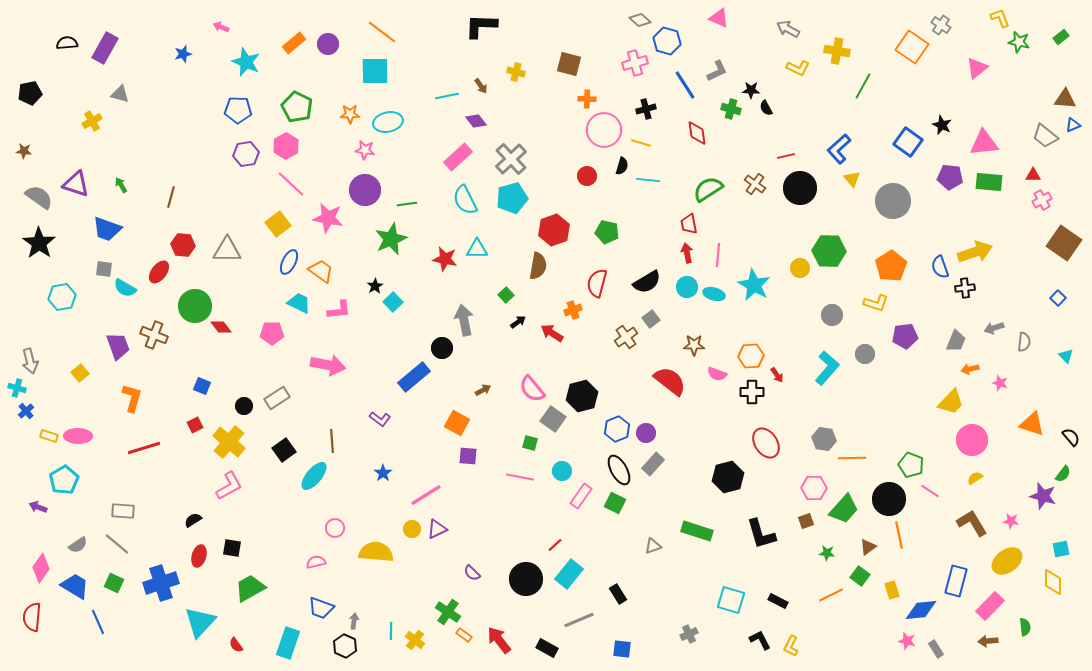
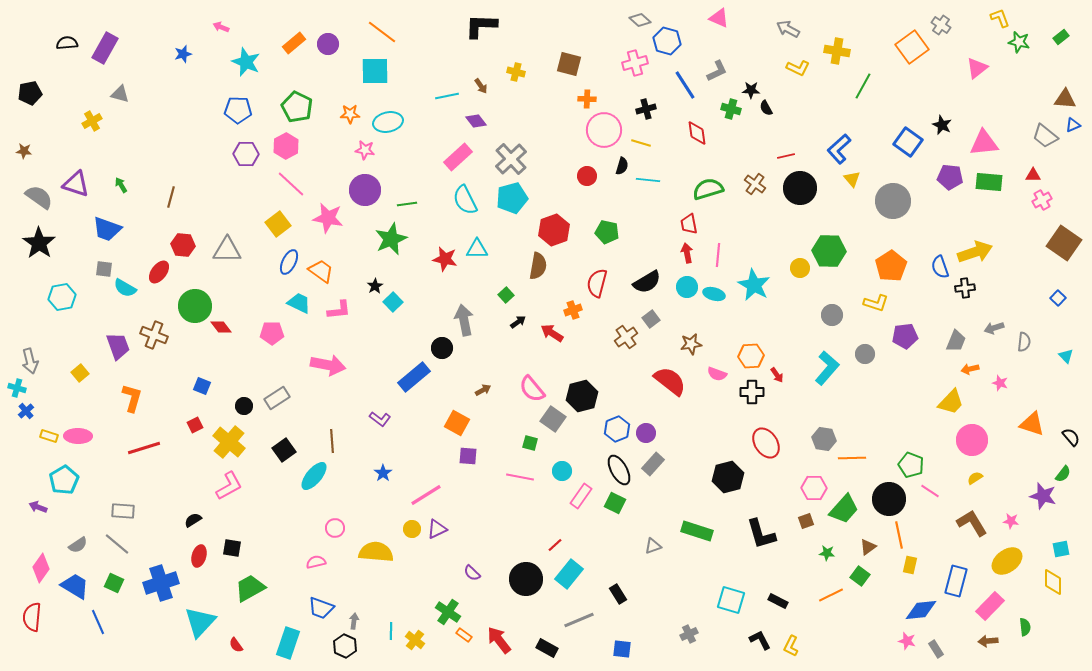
orange square at (912, 47): rotated 20 degrees clockwise
purple hexagon at (246, 154): rotated 10 degrees clockwise
green semicircle at (708, 189): rotated 16 degrees clockwise
brown star at (694, 345): moved 3 px left, 1 px up; rotated 10 degrees counterclockwise
yellow rectangle at (892, 590): moved 18 px right, 25 px up; rotated 30 degrees clockwise
